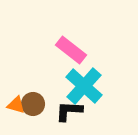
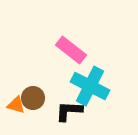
cyan cross: moved 6 px right; rotated 15 degrees counterclockwise
brown circle: moved 6 px up
